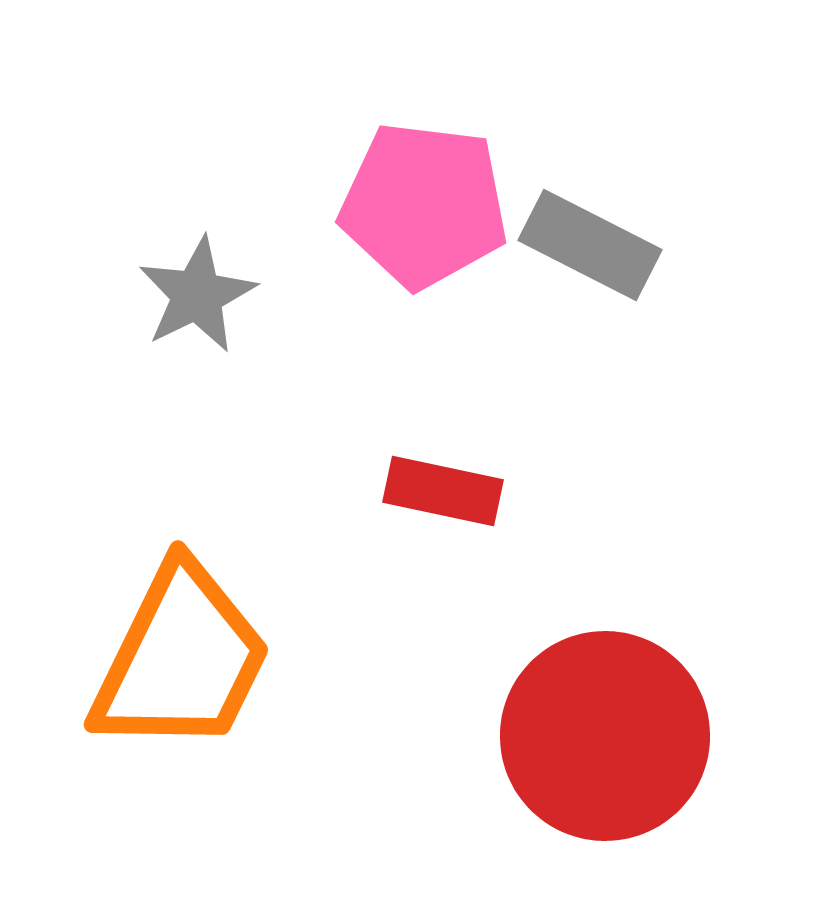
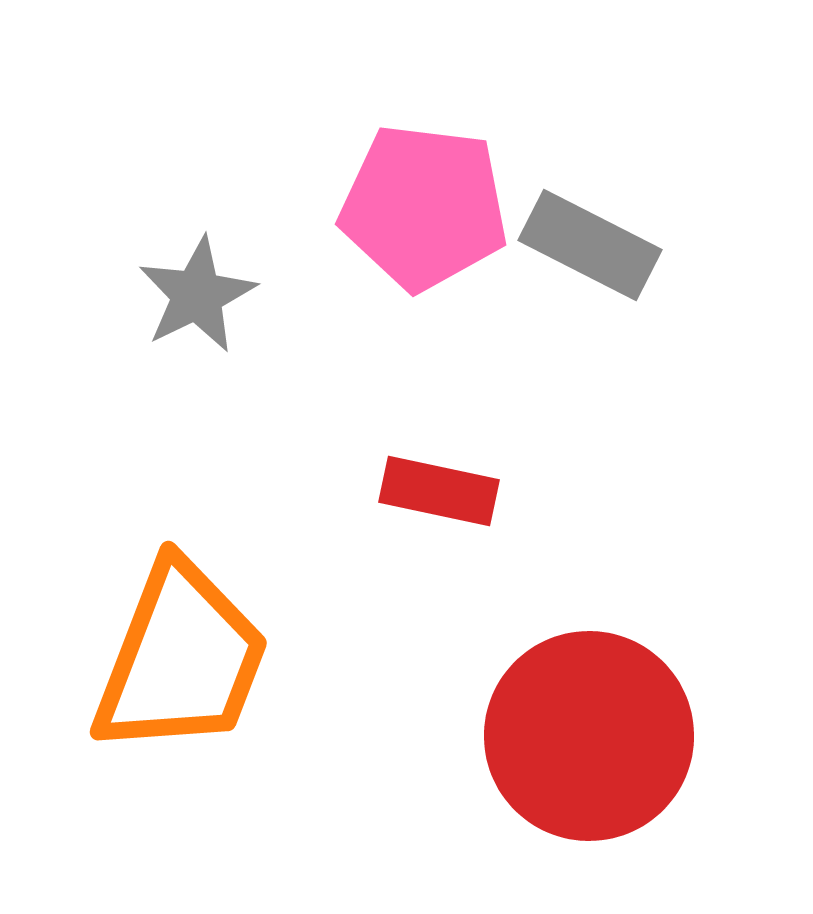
pink pentagon: moved 2 px down
red rectangle: moved 4 px left
orange trapezoid: rotated 5 degrees counterclockwise
red circle: moved 16 px left
